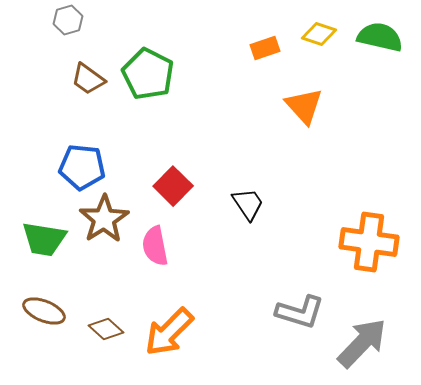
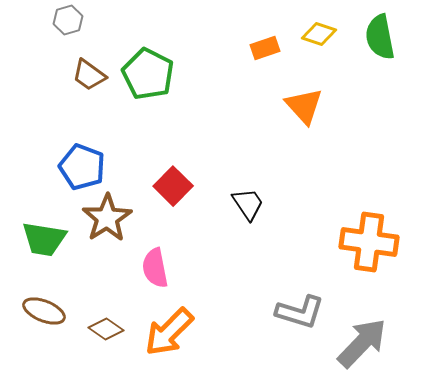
green semicircle: rotated 114 degrees counterclockwise
brown trapezoid: moved 1 px right, 4 px up
blue pentagon: rotated 15 degrees clockwise
brown star: moved 3 px right, 1 px up
pink semicircle: moved 22 px down
brown diamond: rotated 8 degrees counterclockwise
